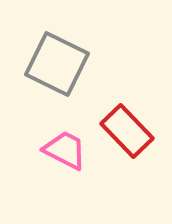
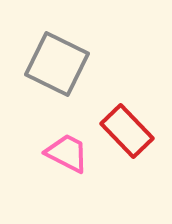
pink trapezoid: moved 2 px right, 3 px down
